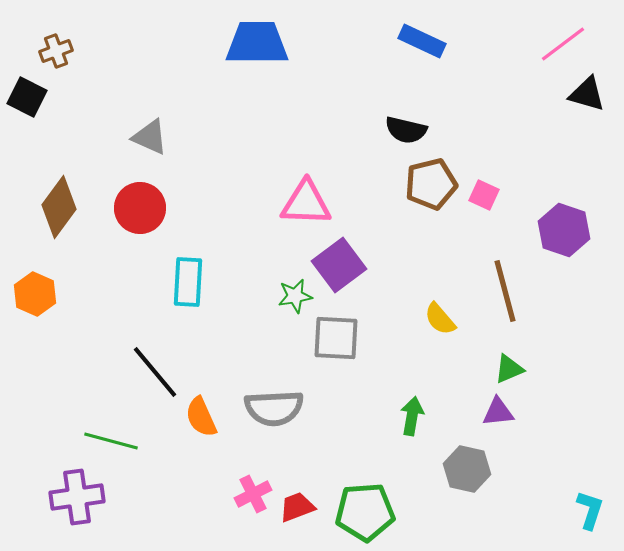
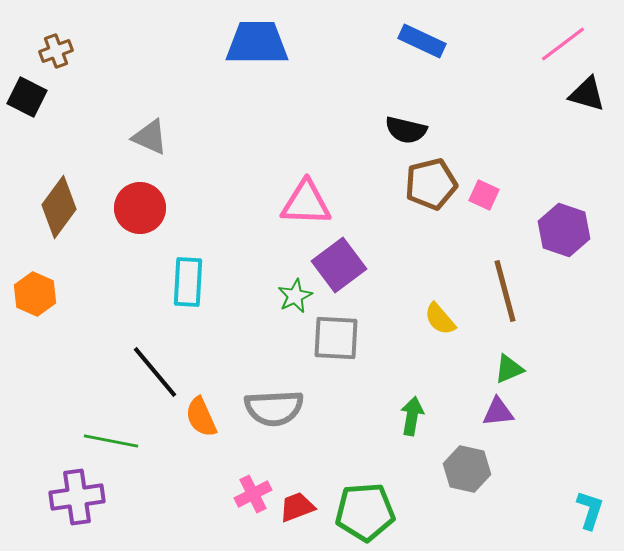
green star: rotated 16 degrees counterclockwise
green line: rotated 4 degrees counterclockwise
